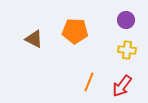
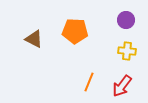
yellow cross: moved 1 px down
